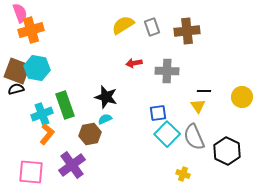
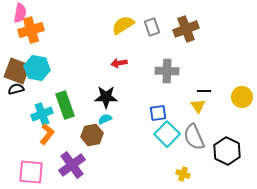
pink semicircle: rotated 30 degrees clockwise
brown cross: moved 1 px left, 2 px up; rotated 15 degrees counterclockwise
red arrow: moved 15 px left
black star: rotated 15 degrees counterclockwise
brown hexagon: moved 2 px right, 1 px down
